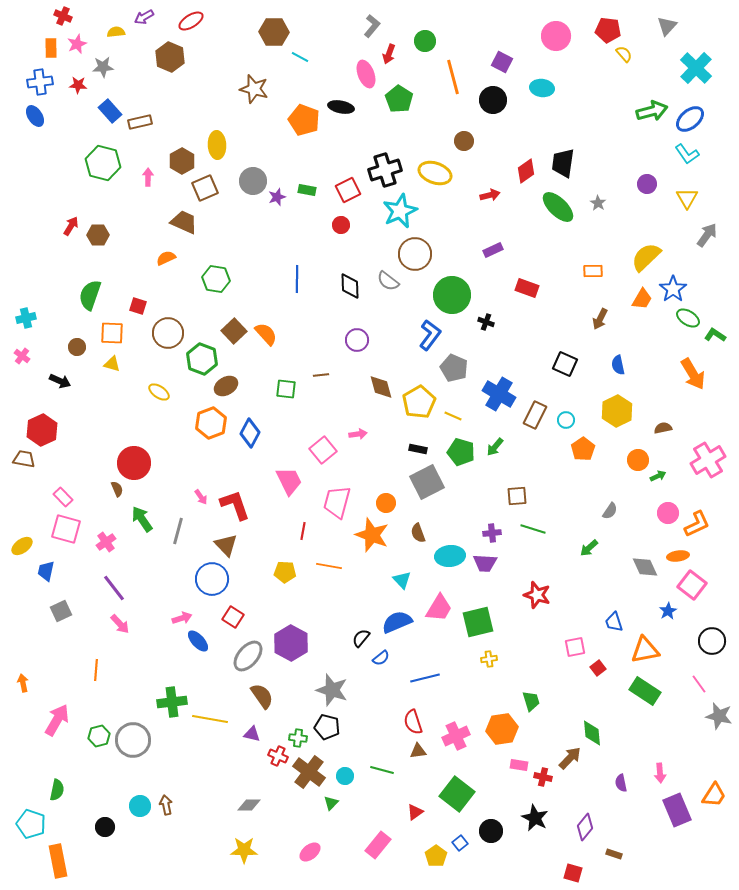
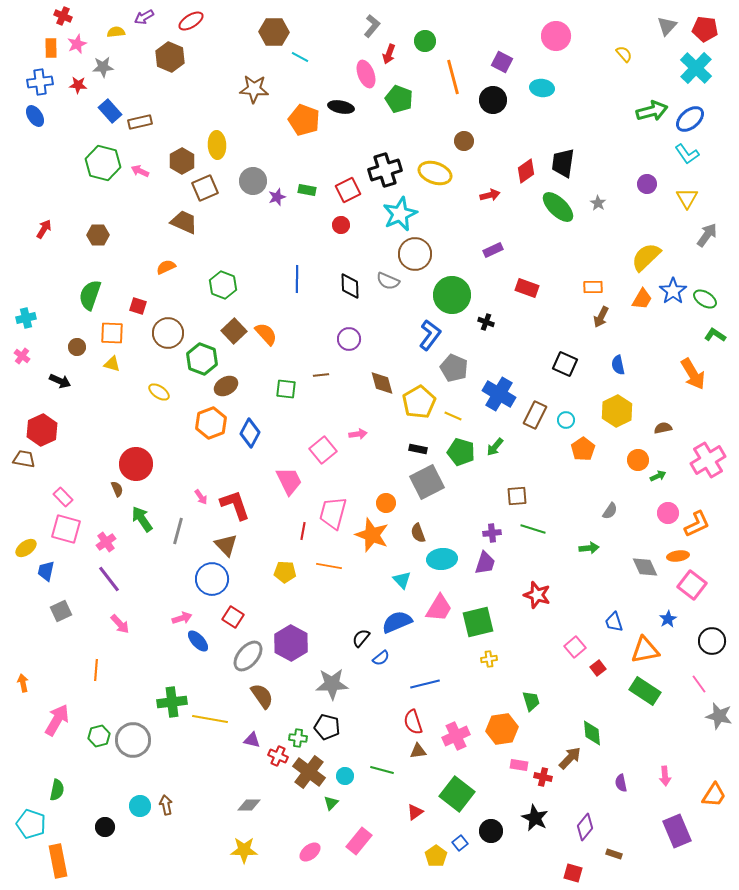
red pentagon at (608, 30): moved 97 px right, 1 px up
brown star at (254, 89): rotated 12 degrees counterclockwise
green pentagon at (399, 99): rotated 12 degrees counterclockwise
pink arrow at (148, 177): moved 8 px left, 6 px up; rotated 66 degrees counterclockwise
cyan star at (400, 211): moved 3 px down
red arrow at (71, 226): moved 27 px left, 3 px down
orange semicircle at (166, 258): moved 9 px down
orange rectangle at (593, 271): moved 16 px down
green hexagon at (216, 279): moved 7 px right, 6 px down; rotated 12 degrees clockwise
gray semicircle at (388, 281): rotated 15 degrees counterclockwise
blue star at (673, 289): moved 2 px down
green ellipse at (688, 318): moved 17 px right, 19 px up
brown arrow at (600, 319): moved 1 px right, 2 px up
purple circle at (357, 340): moved 8 px left, 1 px up
brown diamond at (381, 387): moved 1 px right, 4 px up
red circle at (134, 463): moved 2 px right, 1 px down
pink trapezoid at (337, 502): moved 4 px left, 11 px down
yellow ellipse at (22, 546): moved 4 px right, 2 px down
green arrow at (589, 548): rotated 144 degrees counterclockwise
cyan ellipse at (450, 556): moved 8 px left, 3 px down
purple trapezoid at (485, 563): rotated 75 degrees counterclockwise
purple line at (114, 588): moved 5 px left, 9 px up
blue star at (668, 611): moved 8 px down
pink square at (575, 647): rotated 30 degrees counterclockwise
blue line at (425, 678): moved 6 px down
gray star at (332, 690): moved 6 px up; rotated 20 degrees counterclockwise
purple triangle at (252, 734): moved 6 px down
pink arrow at (660, 773): moved 5 px right, 3 px down
purple rectangle at (677, 810): moved 21 px down
pink rectangle at (378, 845): moved 19 px left, 4 px up
